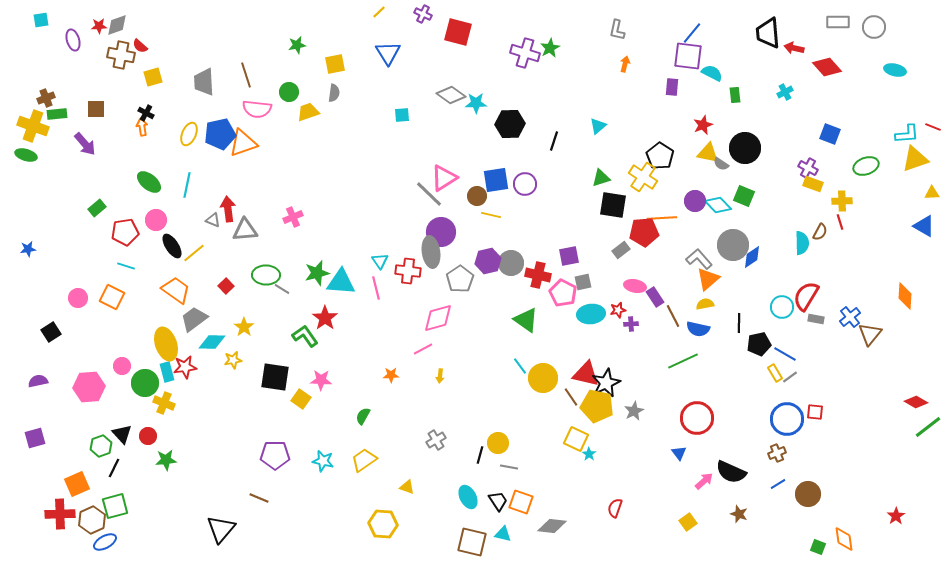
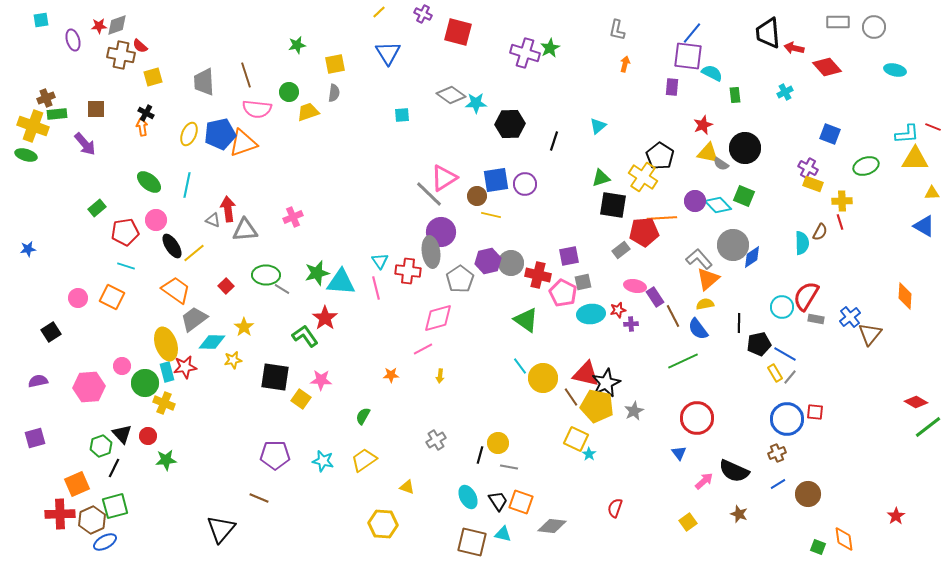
yellow triangle at (915, 159): rotated 20 degrees clockwise
blue semicircle at (698, 329): rotated 40 degrees clockwise
gray line at (790, 377): rotated 14 degrees counterclockwise
black semicircle at (731, 472): moved 3 px right, 1 px up
